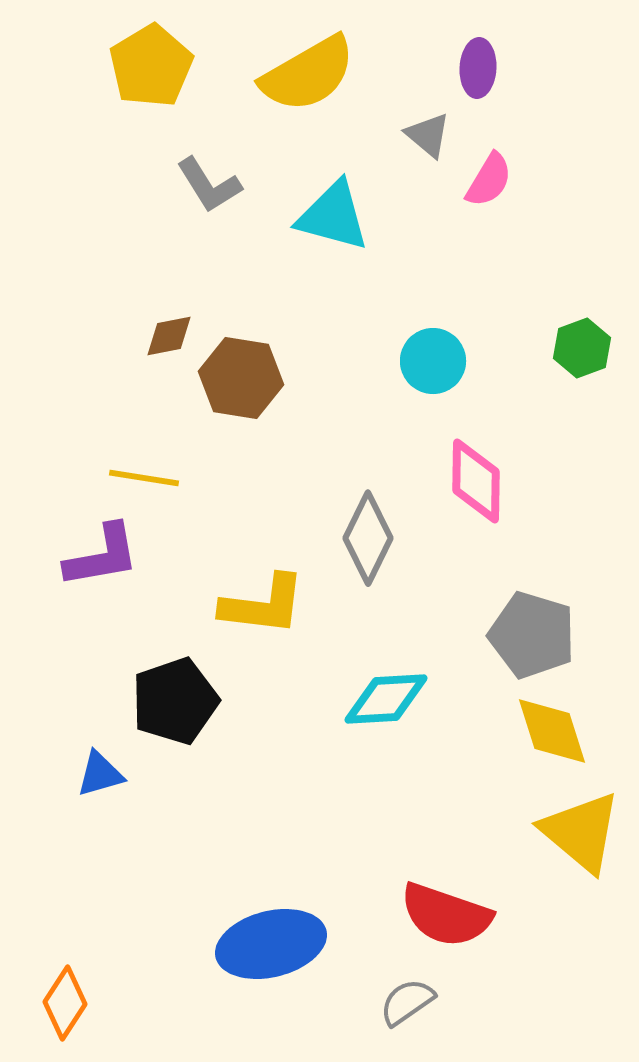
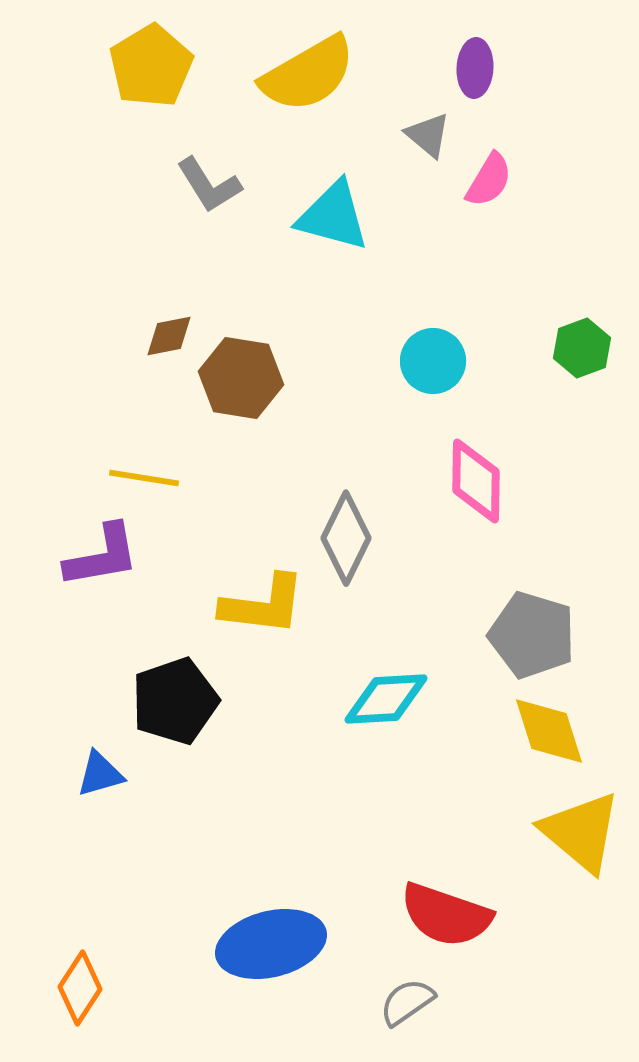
purple ellipse: moved 3 px left
gray diamond: moved 22 px left
yellow diamond: moved 3 px left
orange diamond: moved 15 px right, 15 px up
